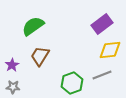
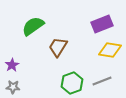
purple rectangle: rotated 15 degrees clockwise
yellow diamond: rotated 15 degrees clockwise
brown trapezoid: moved 18 px right, 9 px up
gray line: moved 6 px down
